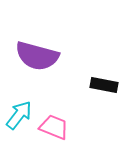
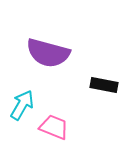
purple semicircle: moved 11 px right, 3 px up
cyan arrow: moved 3 px right, 10 px up; rotated 8 degrees counterclockwise
